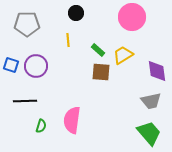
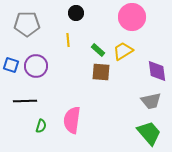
yellow trapezoid: moved 4 px up
